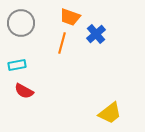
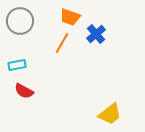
gray circle: moved 1 px left, 2 px up
orange line: rotated 15 degrees clockwise
yellow trapezoid: moved 1 px down
